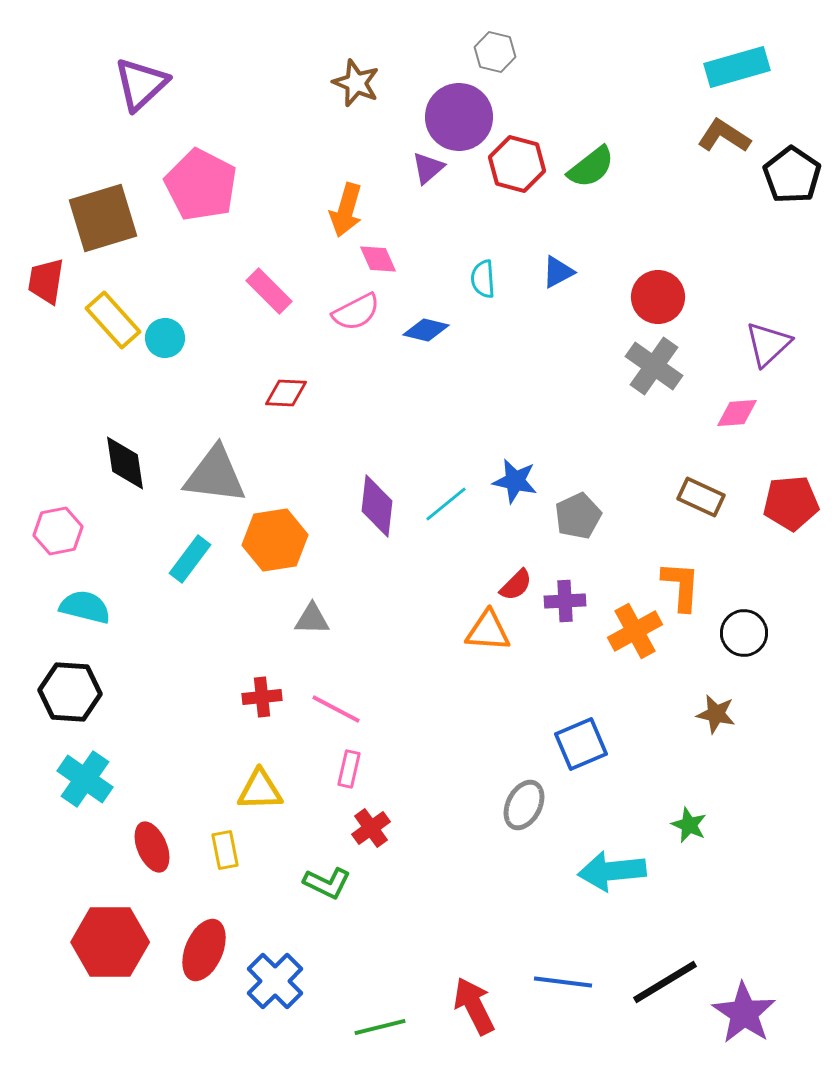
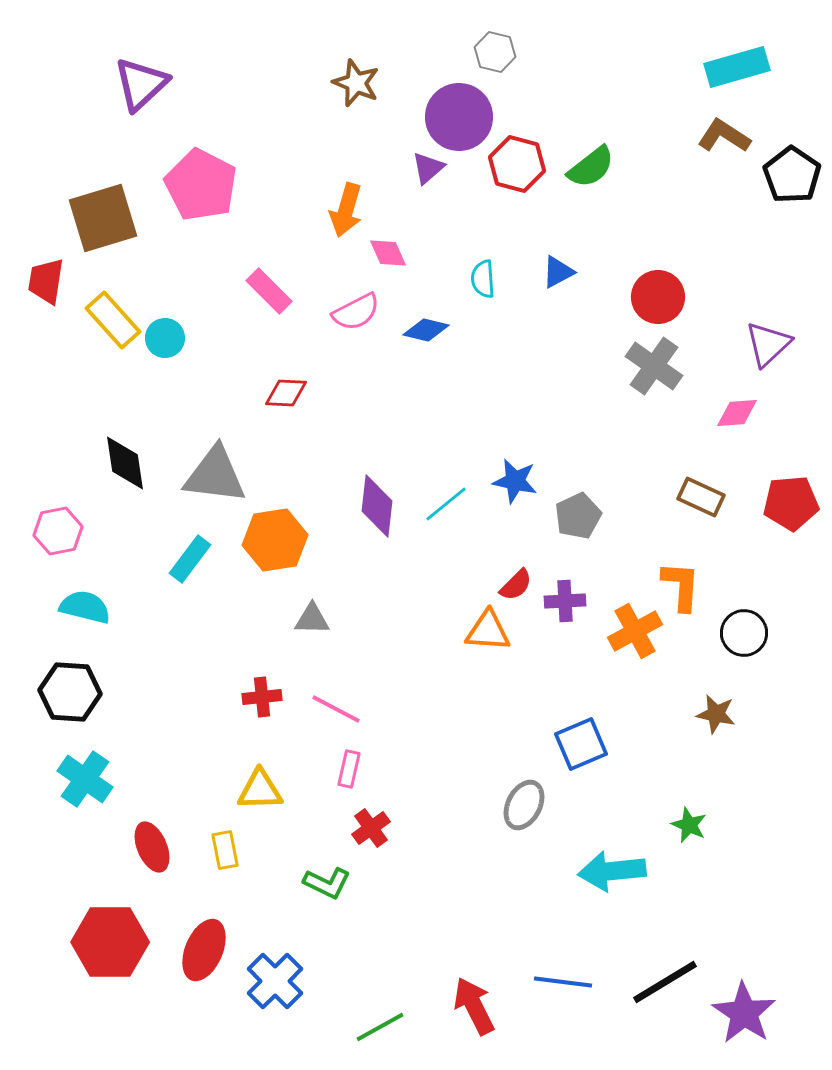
pink diamond at (378, 259): moved 10 px right, 6 px up
green line at (380, 1027): rotated 15 degrees counterclockwise
